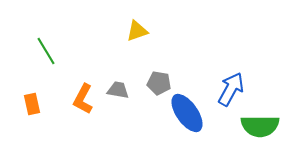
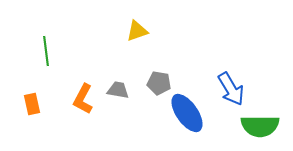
green line: rotated 24 degrees clockwise
blue arrow: rotated 120 degrees clockwise
